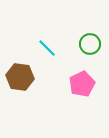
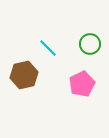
cyan line: moved 1 px right
brown hexagon: moved 4 px right, 2 px up; rotated 20 degrees counterclockwise
